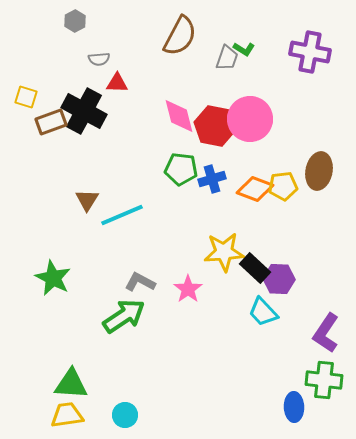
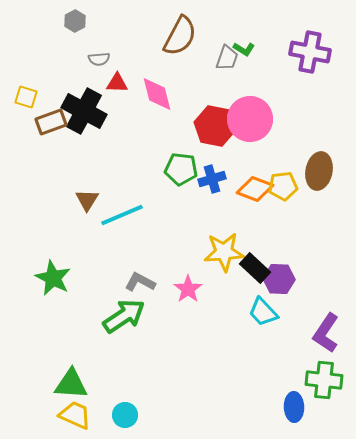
pink diamond: moved 22 px left, 22 px up
yellow trapezoid: moved 8 px right; rotated 32 degrees clockwise
